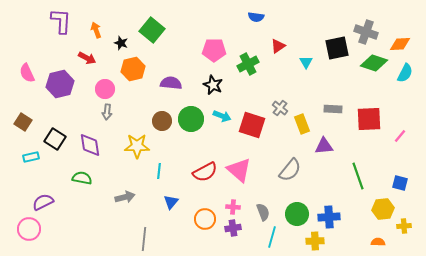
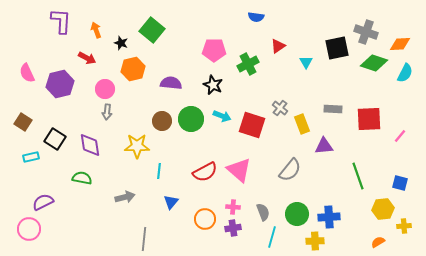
orange semicircle at (378, 242): rotated 32 degrees counterclockwise
